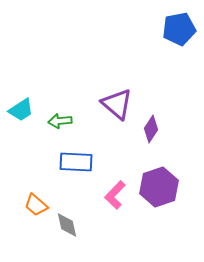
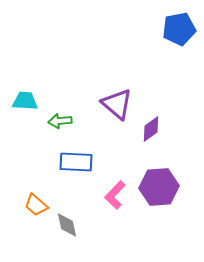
cyan trapezoid: moved 4 px right, 9 px up; rotated 144 degrees counterclockwise
purple diamond: rotated 20 degrees clockwise
purple hexagon: rotated 15 degrees clockwise
